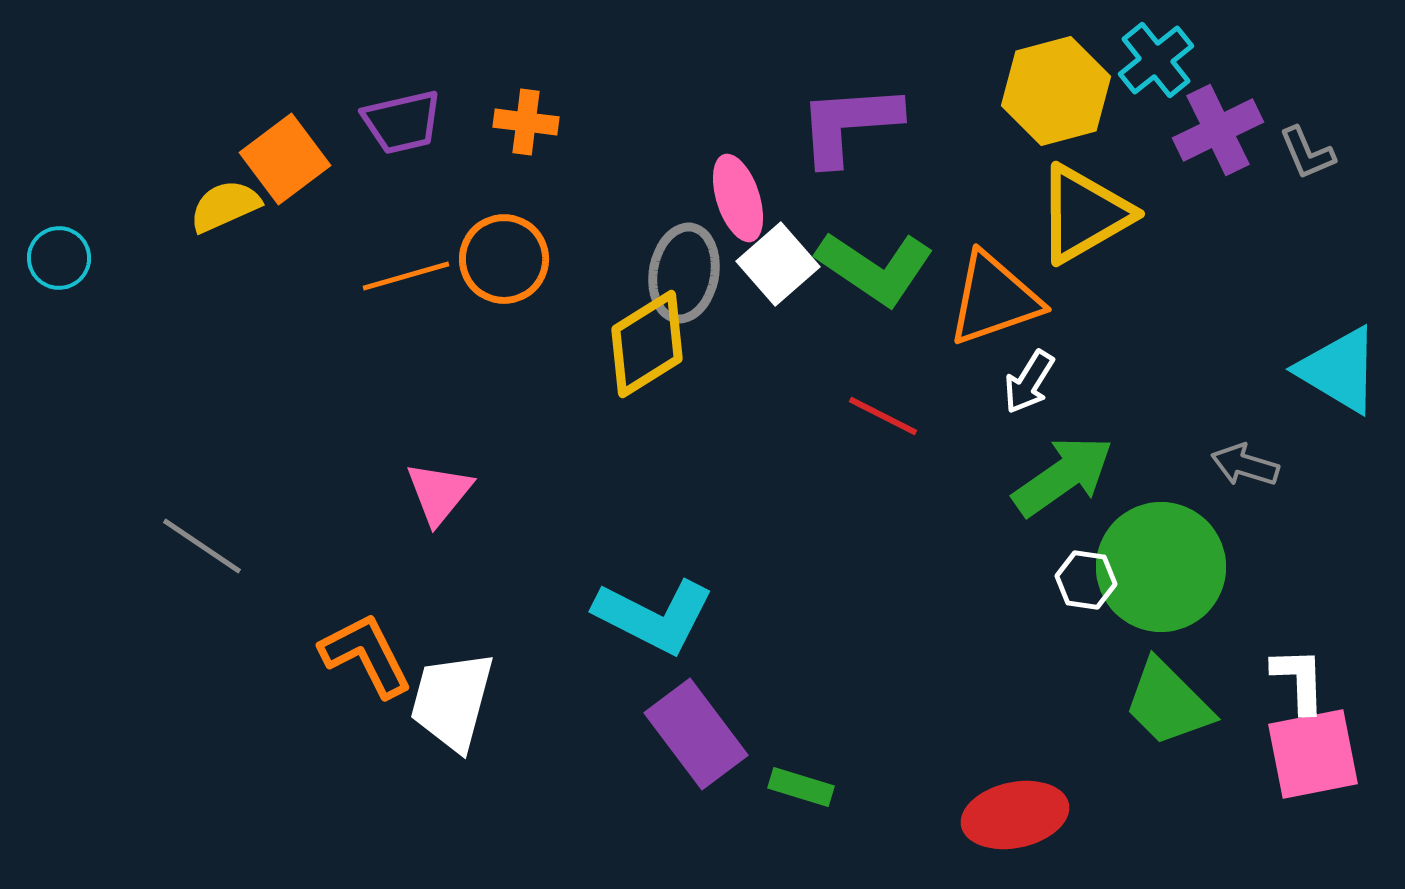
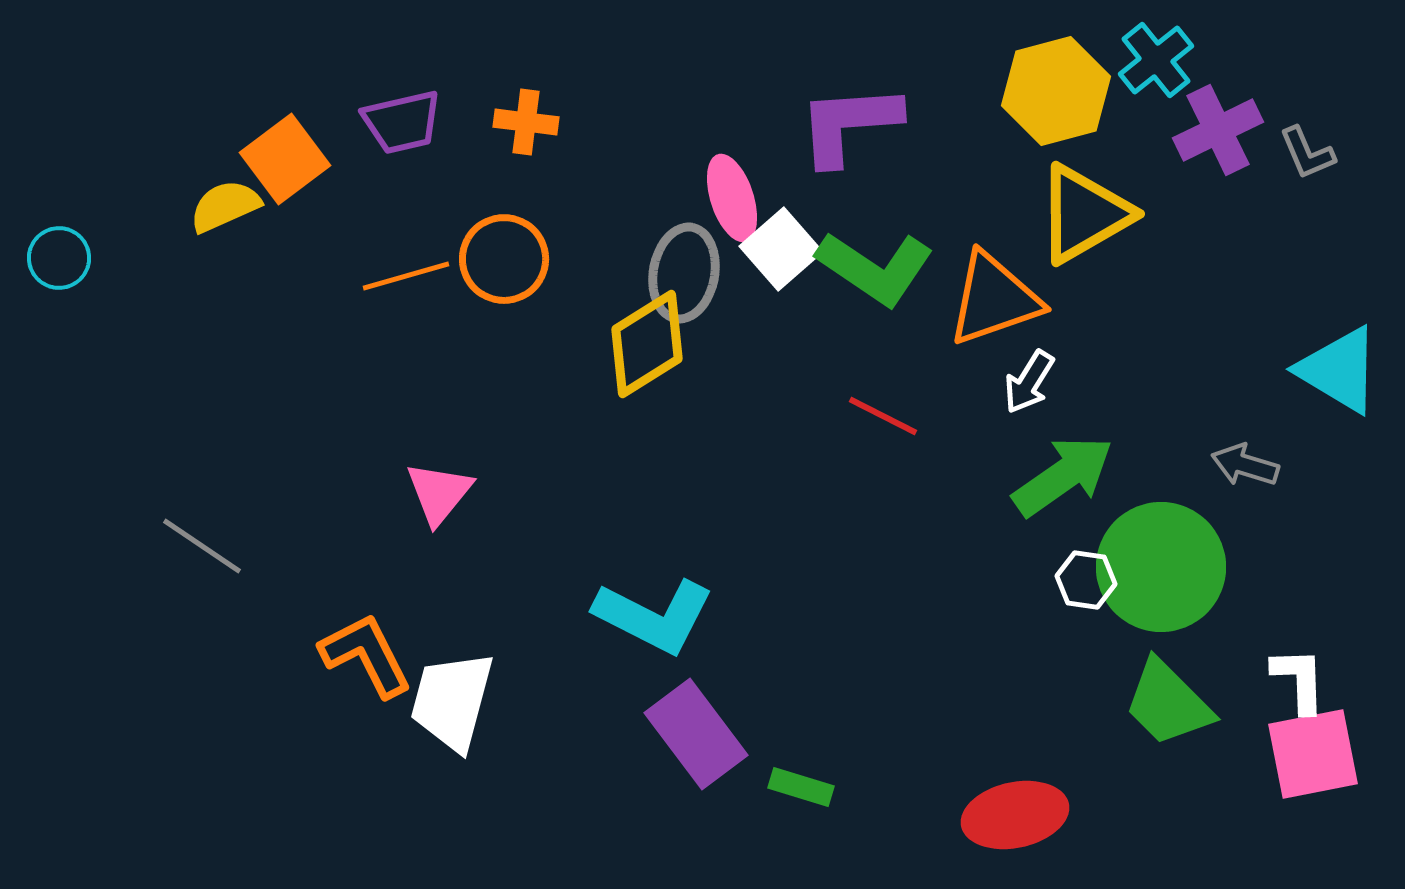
pink ellipse: moved 6 px left
white square: moved 3 px right, 15 px up
